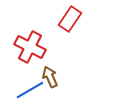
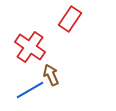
red cross: rotated 8 degrees clockwise
brown arrow: moved 1 px right, 2 px up
